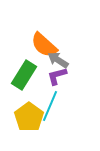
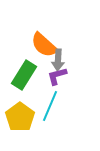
gray arrow: rotated 120 degrees counterclockwise
yellow pentagon: moved 9 px left
